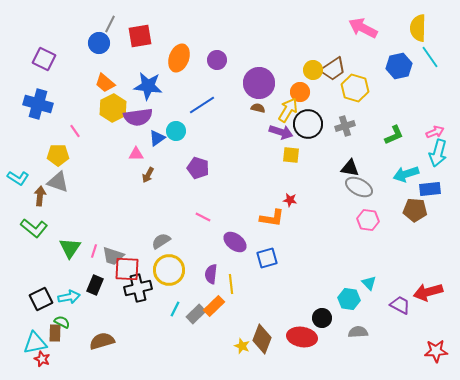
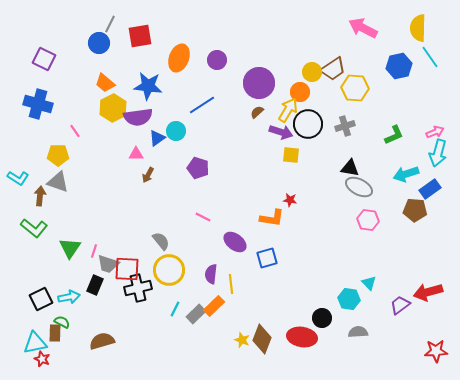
yellow circle at (313, 70): moved 1 px left, 2 px down
yellow hexagon at (355, 88): rotated 12 degrees counterclockwise
brown semicircle at (258, 108): moved 1 px left, 4 px down; rotated 56 degrees counterclockwise
blue rectangle at (430, 189): rotated 30 degrees counterclockwise
gray semicircle at (161, 241): rotated 84 degrees clockwise
gray trapezoid at (113, 256): moved 5 px left, 8 px down
purple trapezoid at (400, 305): rotated 65 degrees counterclockwise
yellow star at (242, 346): moved 6 px up
